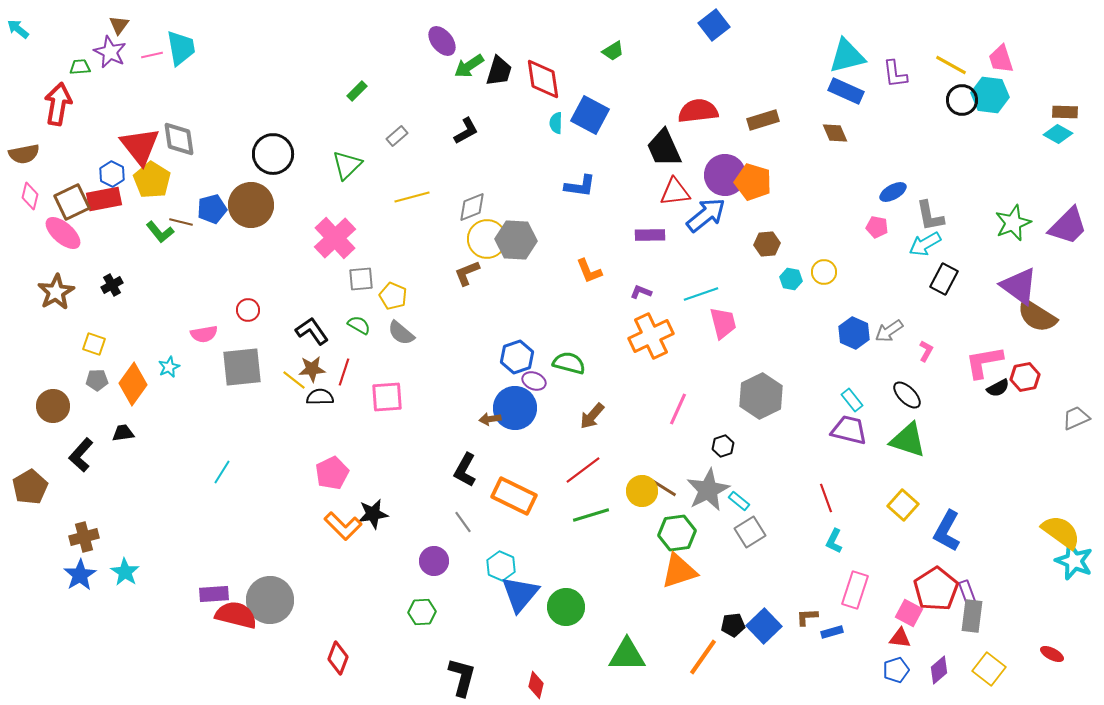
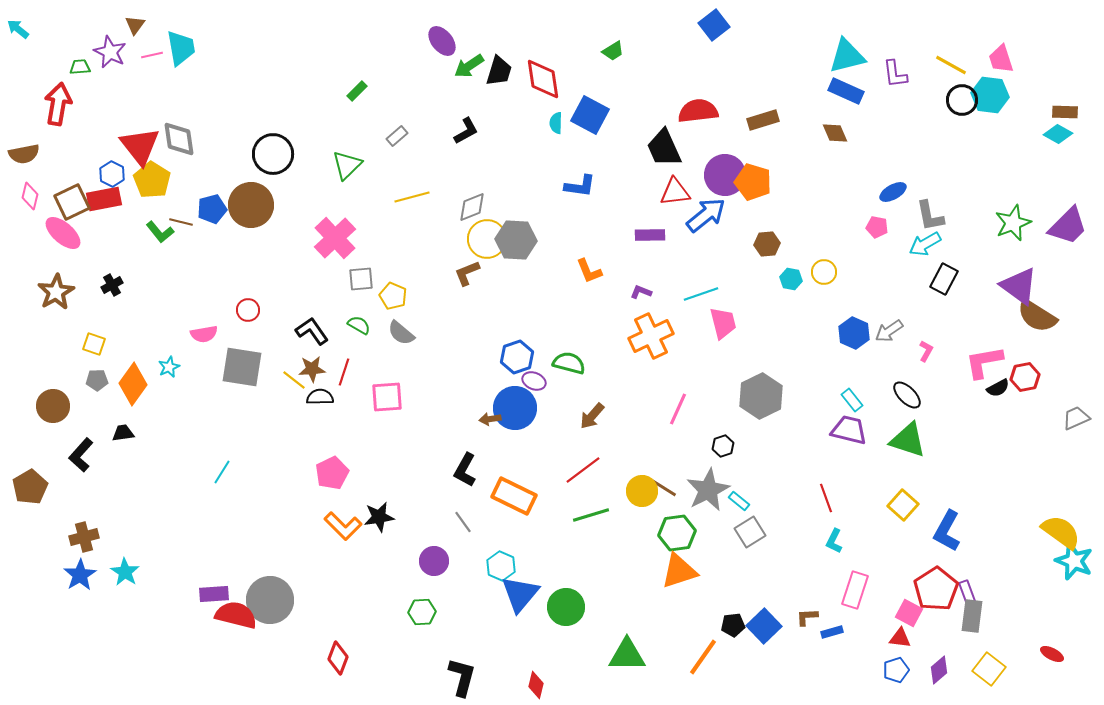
brown triangle at (119, 25): moved 16 px right
gray square at (242, 367): rotated 15 degrees clockwise
black star at (373, 514): moved 6 px right, 3 px down
